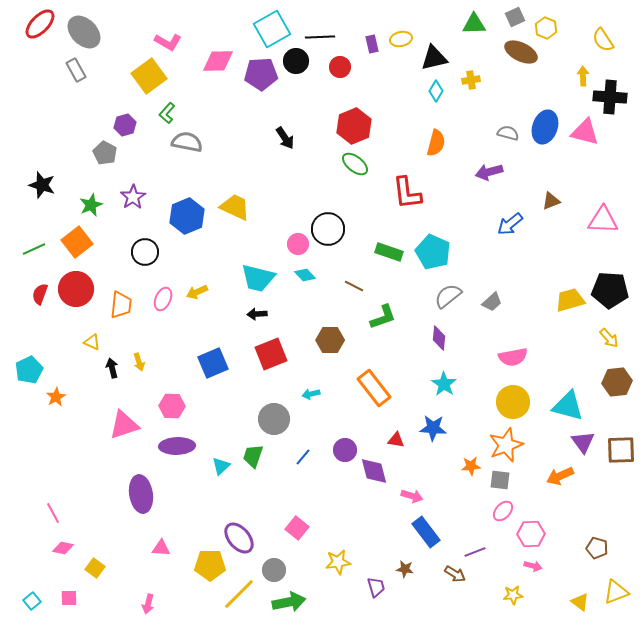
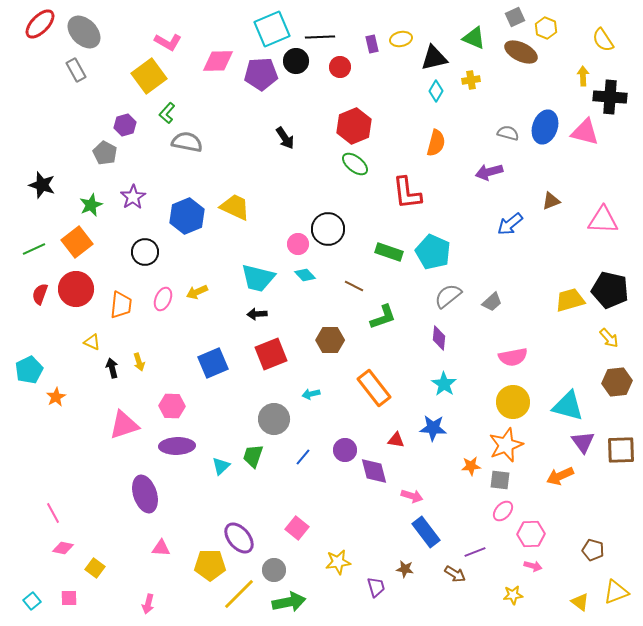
green triangle at (474, 24): moved 14 px down; rotated 25 degrees clockwise
cyan square at (272, 29): rotated 6 degrees clockwise
black pentagon at (610, 290): rotated 9 degrees clockwise
purple ellipse at (141, 494): moved 4 px right; rotated 9 degrees counterclockwise
brown pentagon at (597, 548): moved 4 px left, 2 px down
